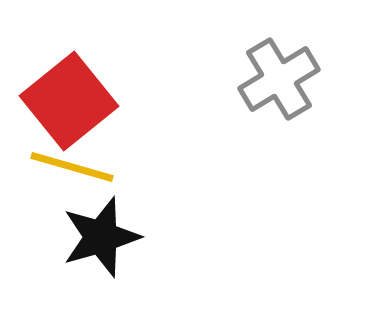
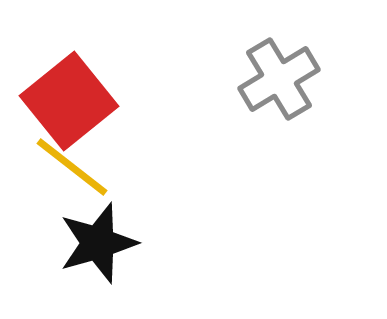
yellow line: rotated 22 degrees clockwise
black star: moved 3 px left, 6 px down
